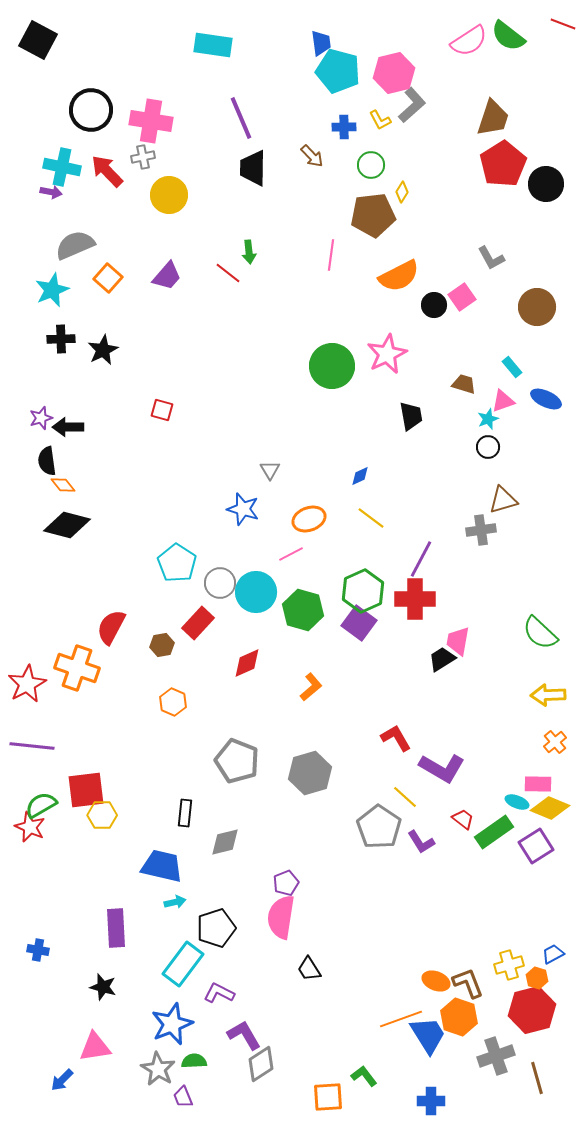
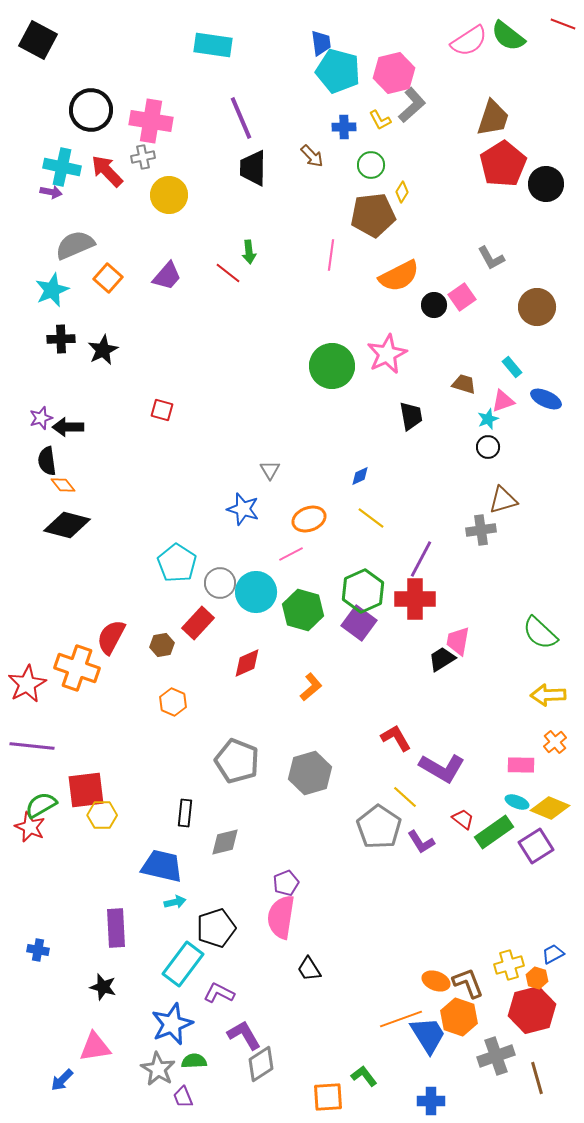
red semicircle at (111, 627): moved 10 px down
pink rectangle at (538, 784): moved 17 px left, 19 px up
